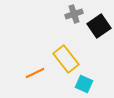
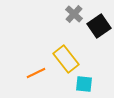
gray cross: rotated 30 degrees counterclockwise
orange line: moved 1 px right
cyan square: rotated 18 degrees counterclockwise
